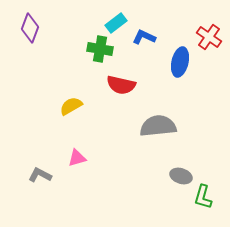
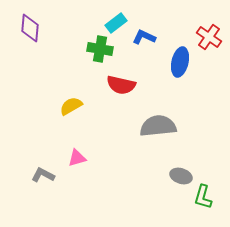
purple diamond: rotated 16 degrees counterclockwise
gray L-shape: moved 3 px right
